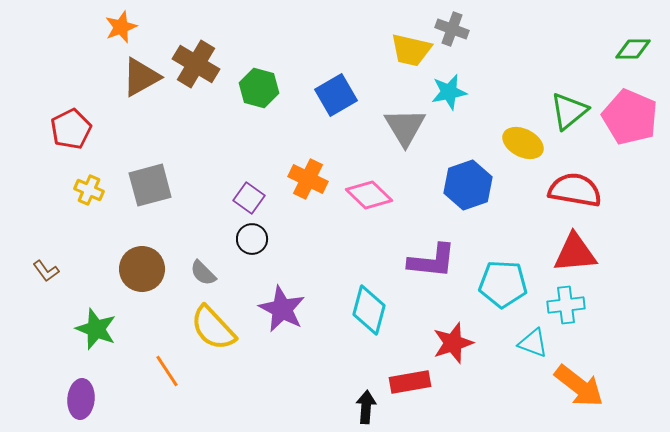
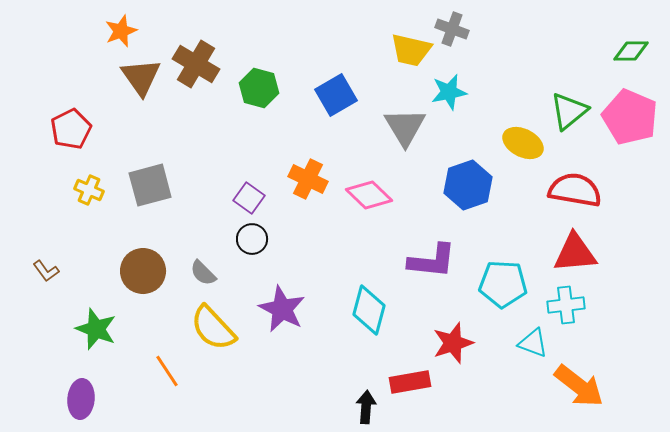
orange star: moved 4 px down
green diamond: moved 2 px left, 2 px down
brown triangle: rotated 36 degrees counterclockwise
brown circle: moved 1 px right, 2 px down
